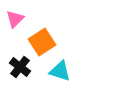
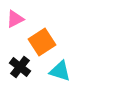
pink triangle: rotated 18 degrees clockwise
